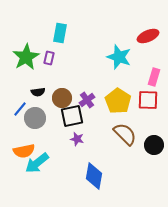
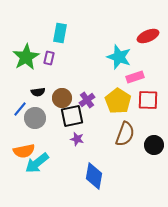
pink rectangle: moved 19 px left; rotated 54 degrees clockwise
brown semicircle: rotated 65 degrees clockwise
